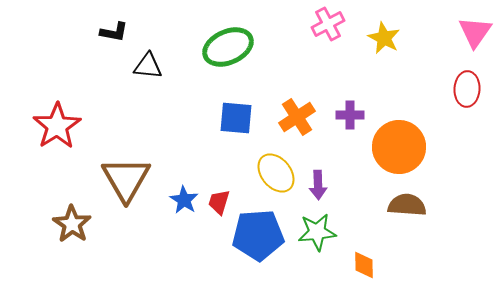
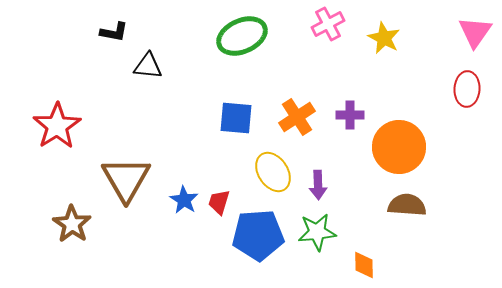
green ellipse: moved 14 px right, 11 px up
yellow ellipse: moved 3 px left, 1 px up; rotated 6 degrees clockwise
